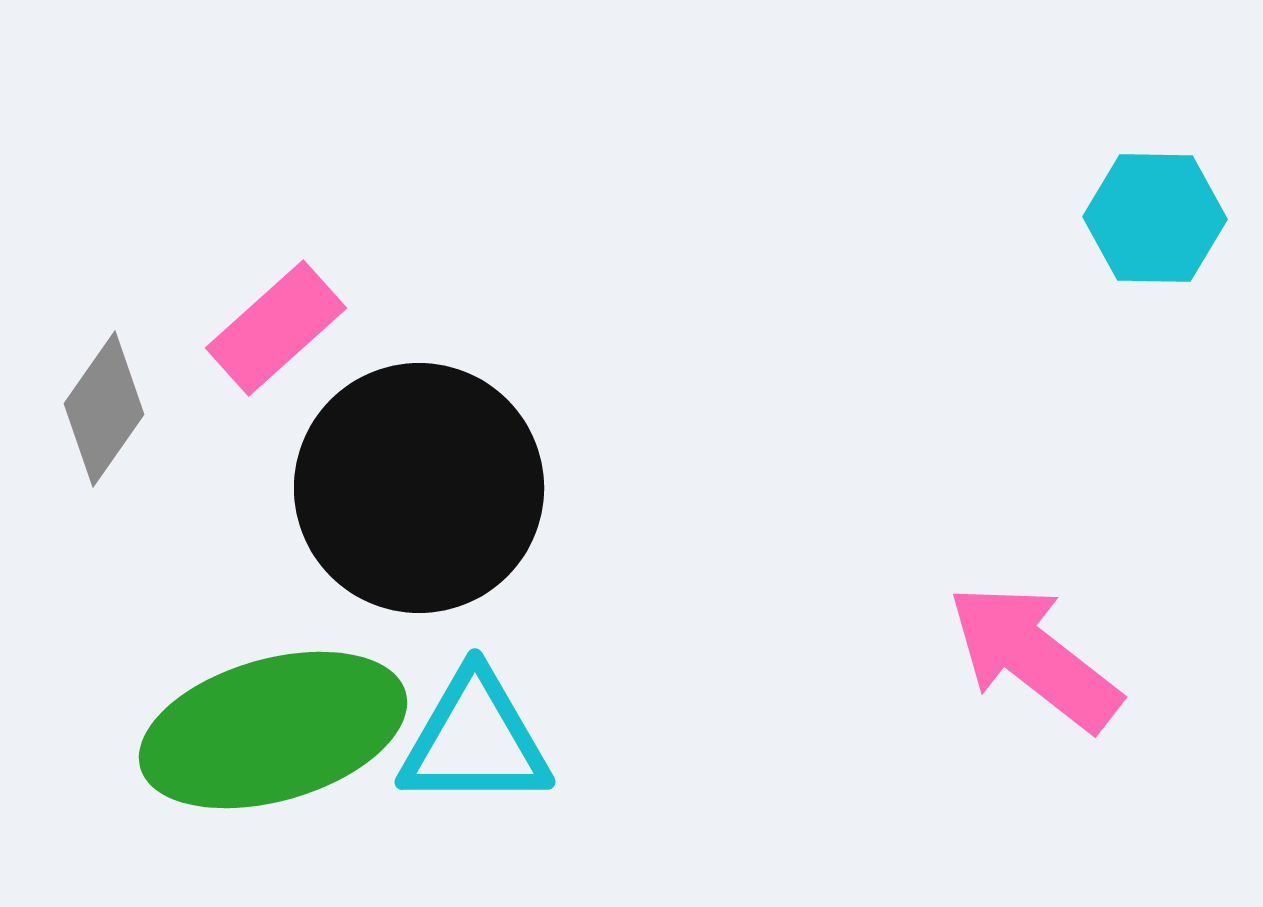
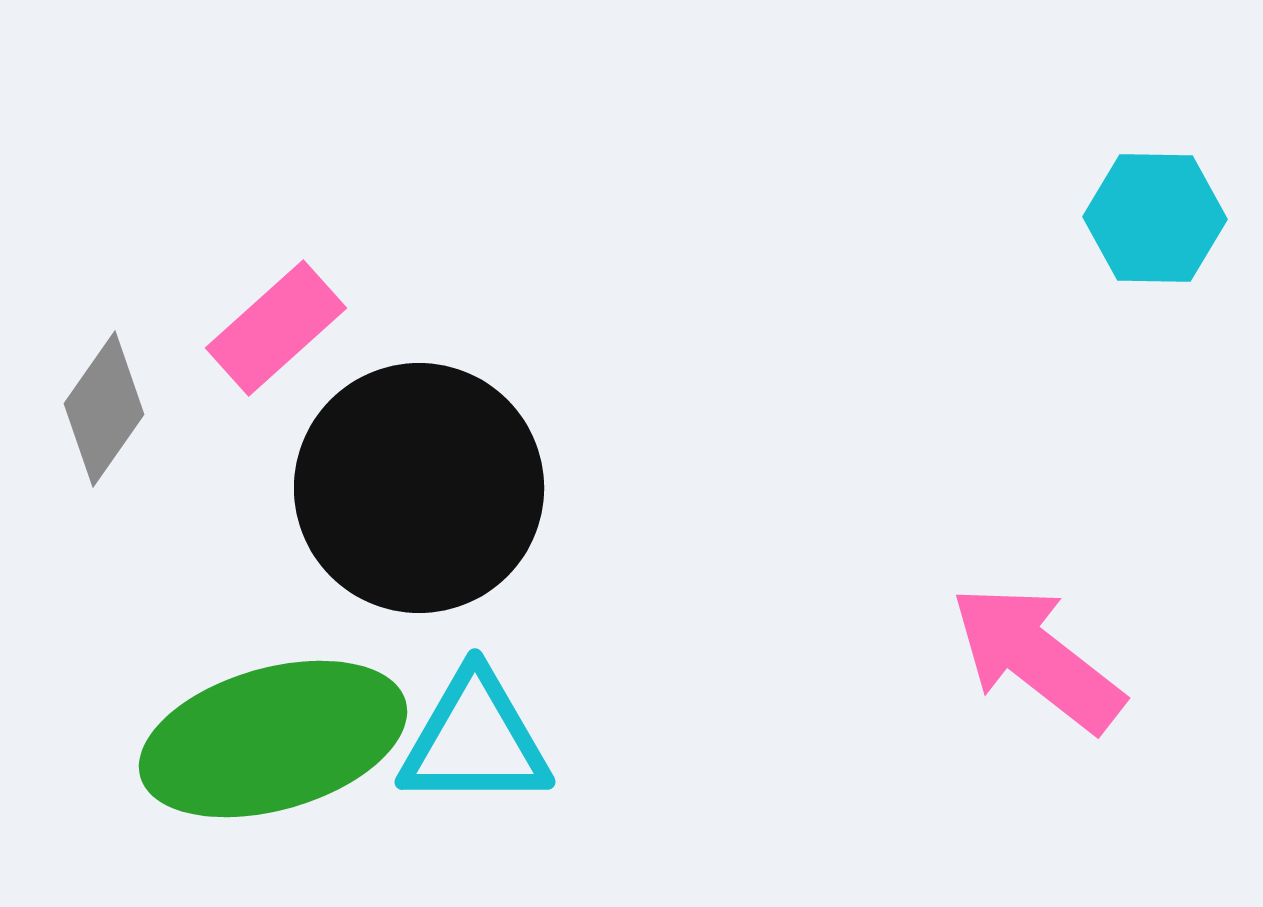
pink arrow: moved 3 px right, 1 px down
green ellipse: moved 9 px down
